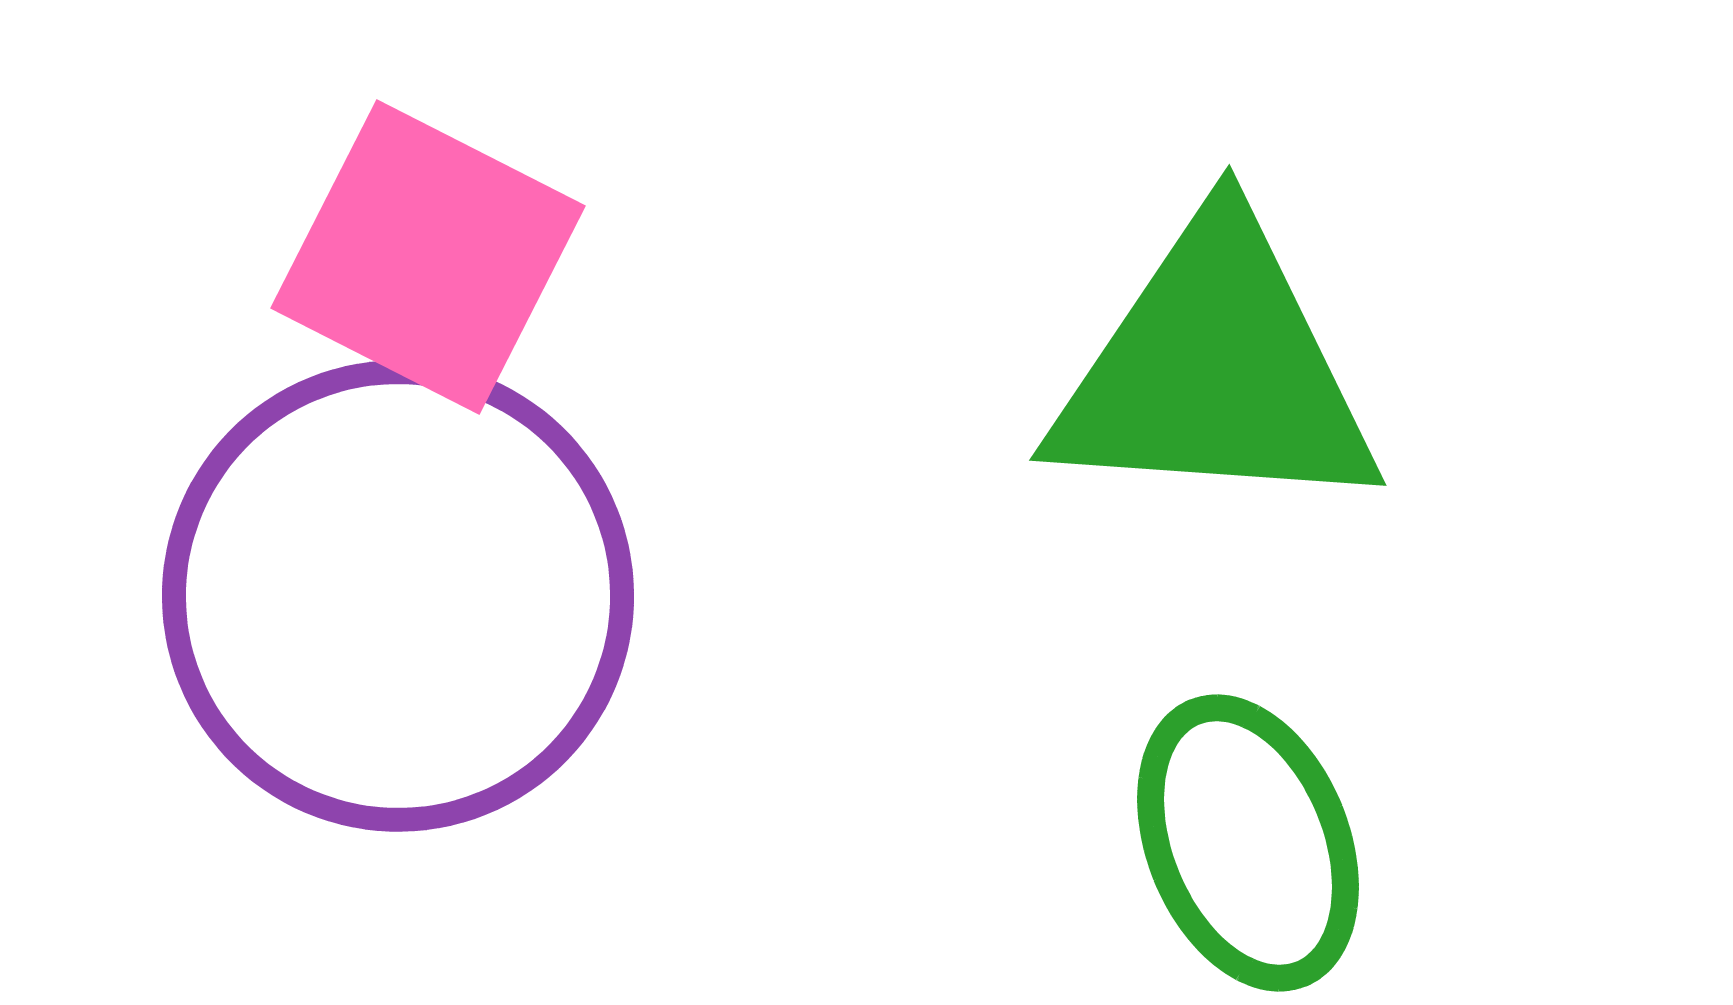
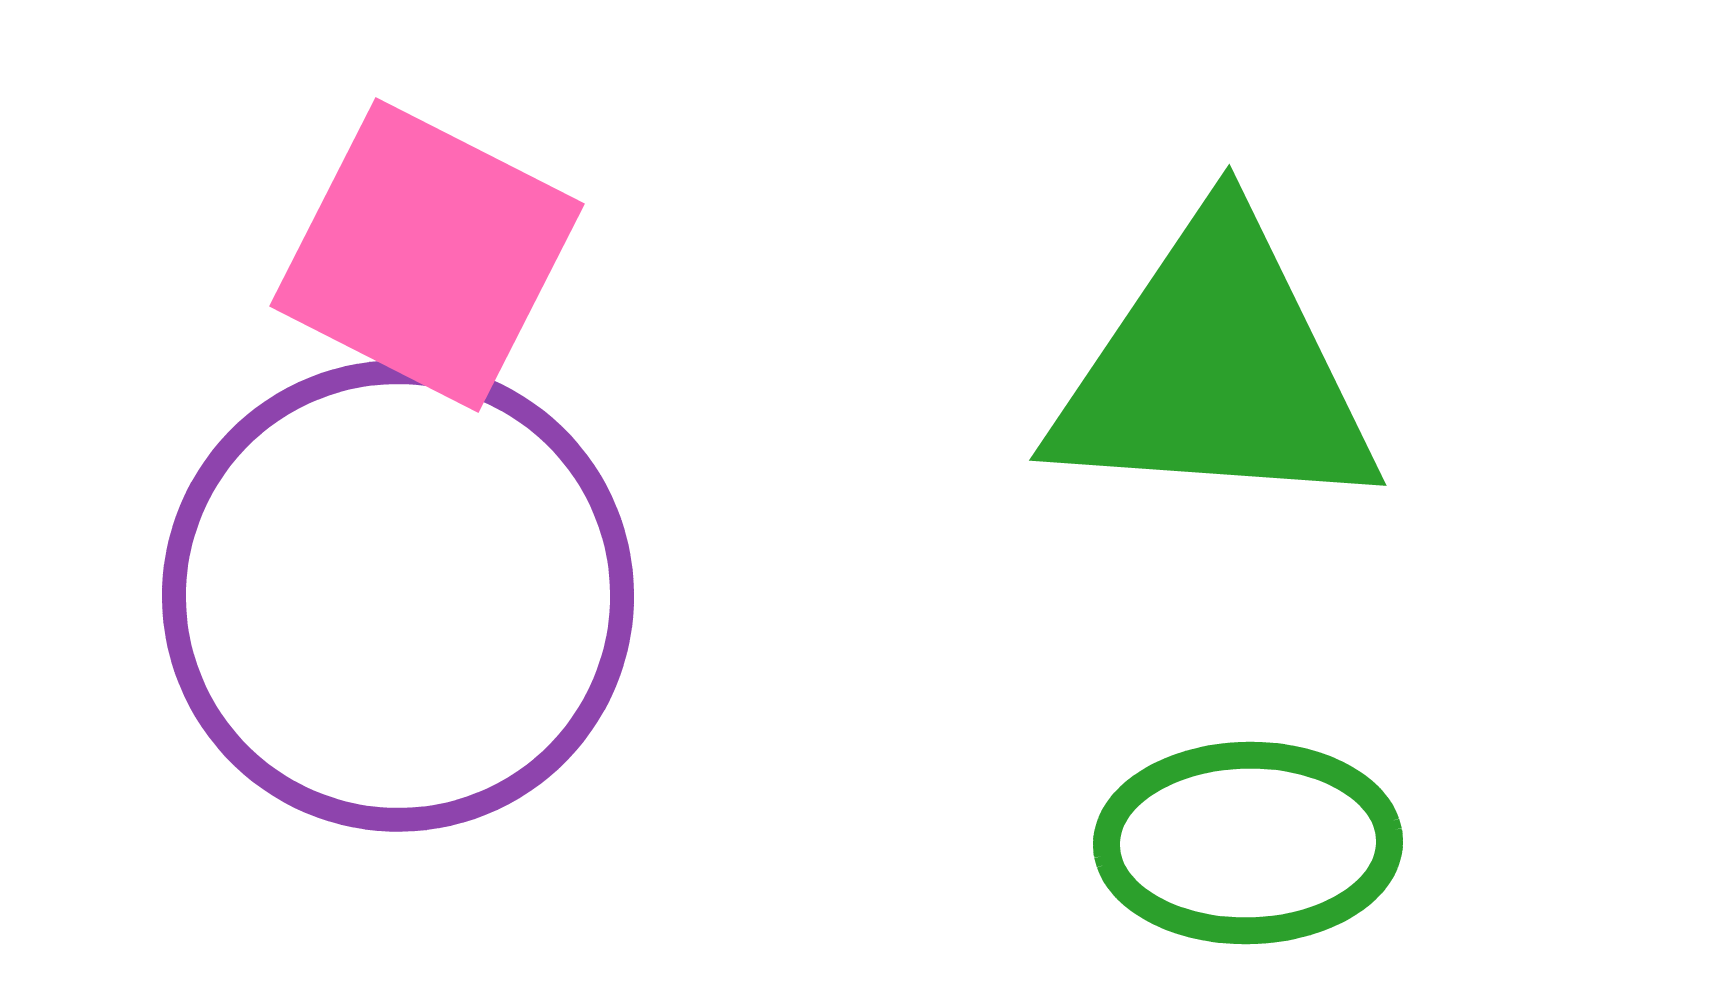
pink square: moved 1 px left, 2 px up
green ellipse: rotated 69 degrees counterclockwise
